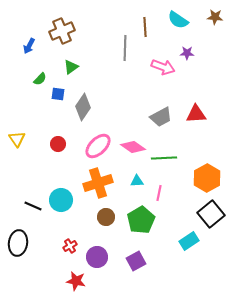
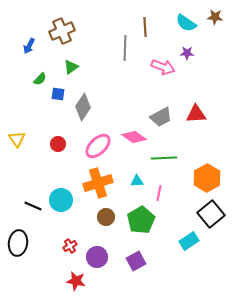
cyan semicircle: moved 8 px right, 3 px down
pink diamond: moved 1 px right, 10 px up
